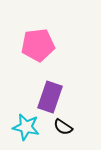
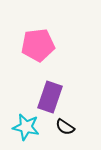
black semicircle: moved 2 px right
